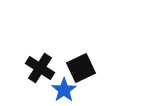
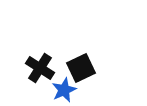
blue star: rotated 10 degrees clockwise
